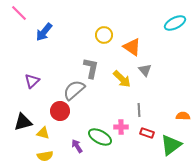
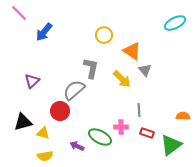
orange triangle: moved 4 px down
purple arrow: rotated 32 degrees counterclockwise
